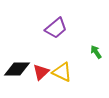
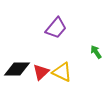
purple trapezoid: rotated 10 degrees counterclockwise
